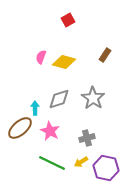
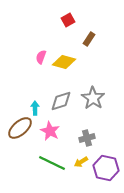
brown rectangle: moved 16 px left, 16 px up
gray diamond: moved 2 px right, 2 px down
